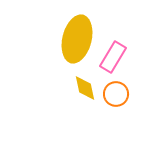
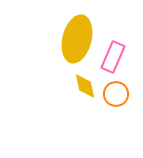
pink rectangle: rotated 8 degrees counterclockwise
yellow diamond: moved 2 px up
